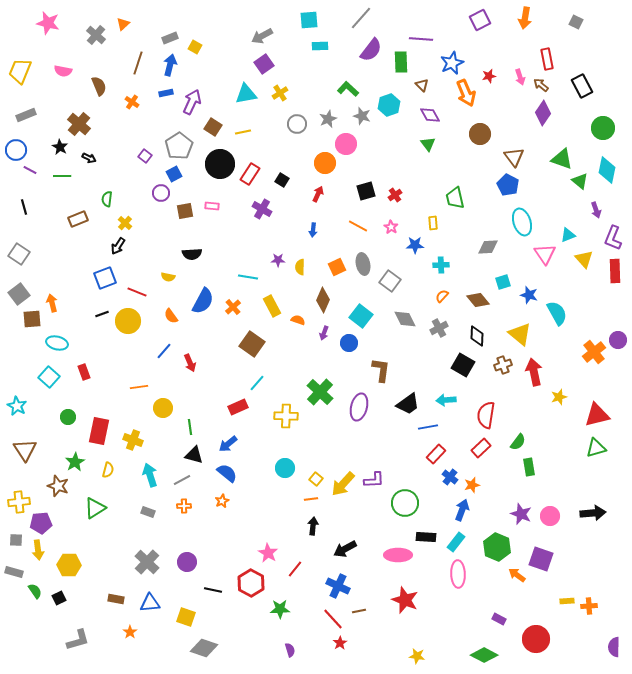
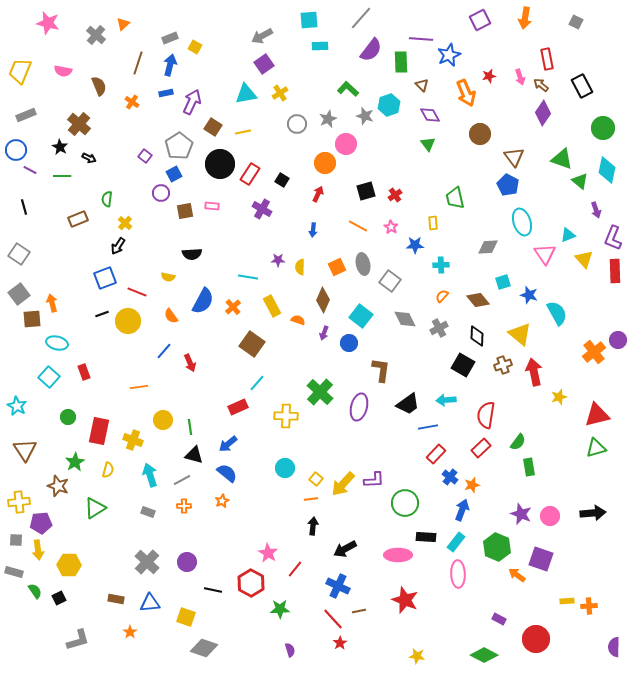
blue star at (452, 63): moved 3 px left, 8 px up
gray star at (362, 116): moved 3 px right
yellow circle at (163, 408): moved 12 px down
